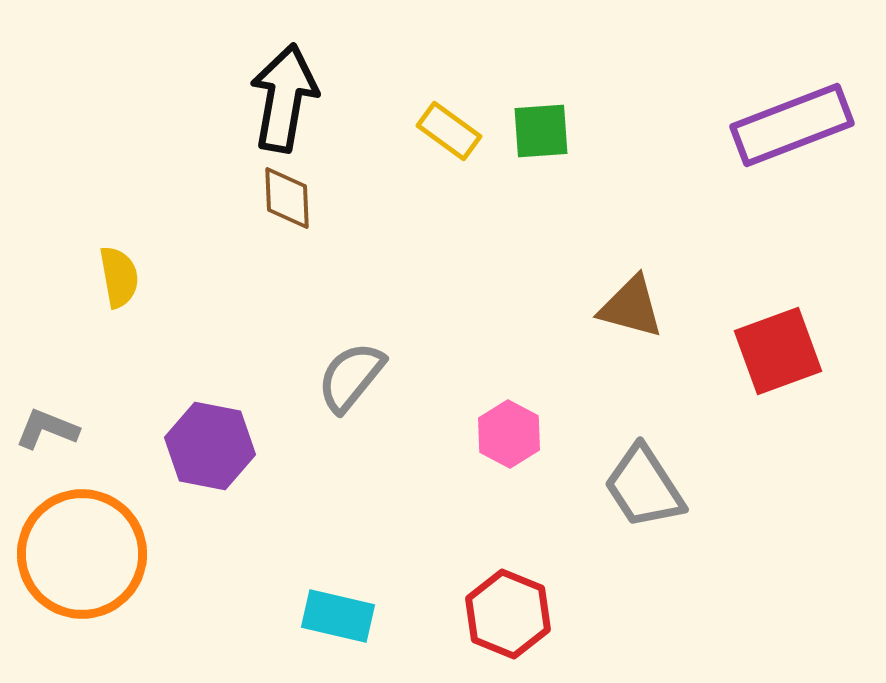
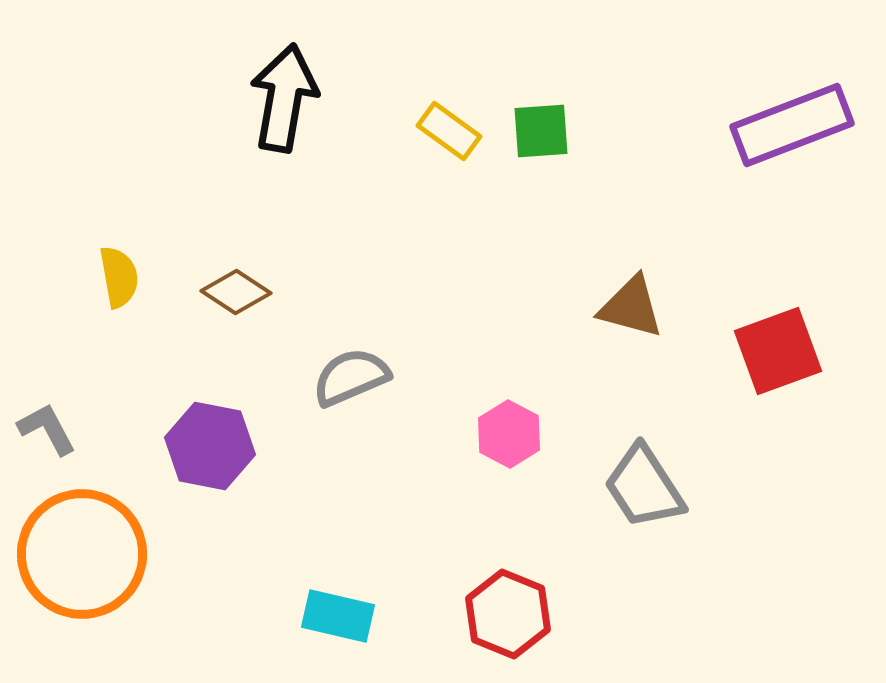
brown diamond: moved 51 px left, 94 px down; rotated 54 degrees counterclockwise
gray semicircle: rotated 28 degrees clockwise
gray L-shape: rotated 40 degrees clockwise
